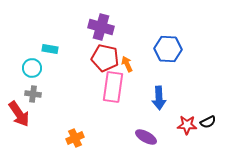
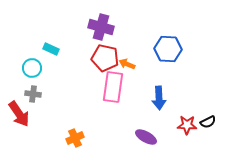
cyan rectangle: moved 1 px right; rotated 14 degrees clockwise
orange arrow: rotated 42 degrees counterclockwise
